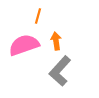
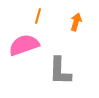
orange arrow: moved 20 px right, 19 px up; rotated 24 degrees clockwise
gray L-shape: rotated 40 degrees counterclockwise
